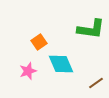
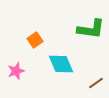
orange square: moved 4 px left, 2 px up
pink star: moved 12 px left
